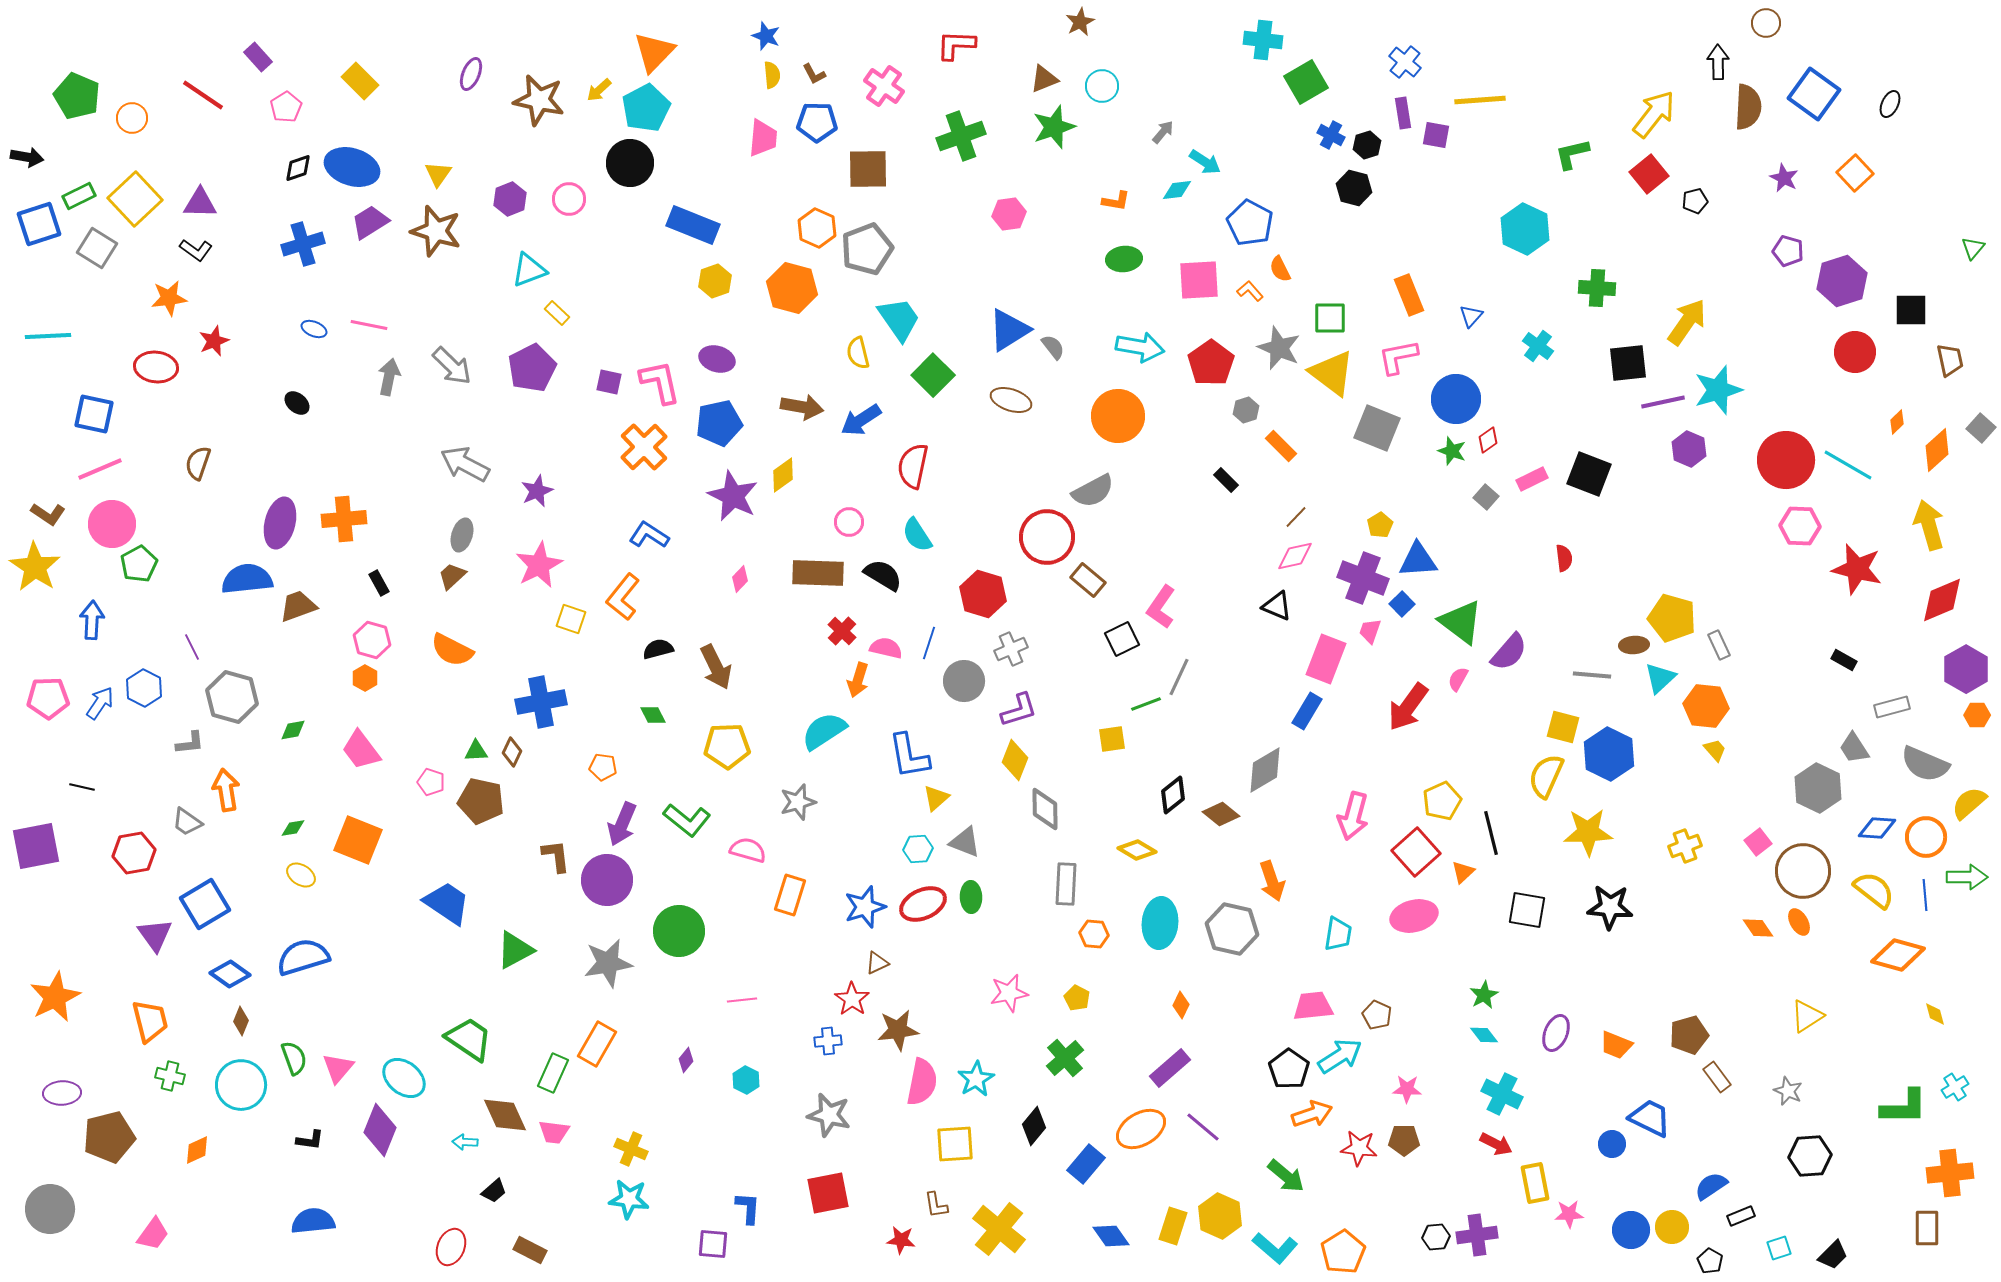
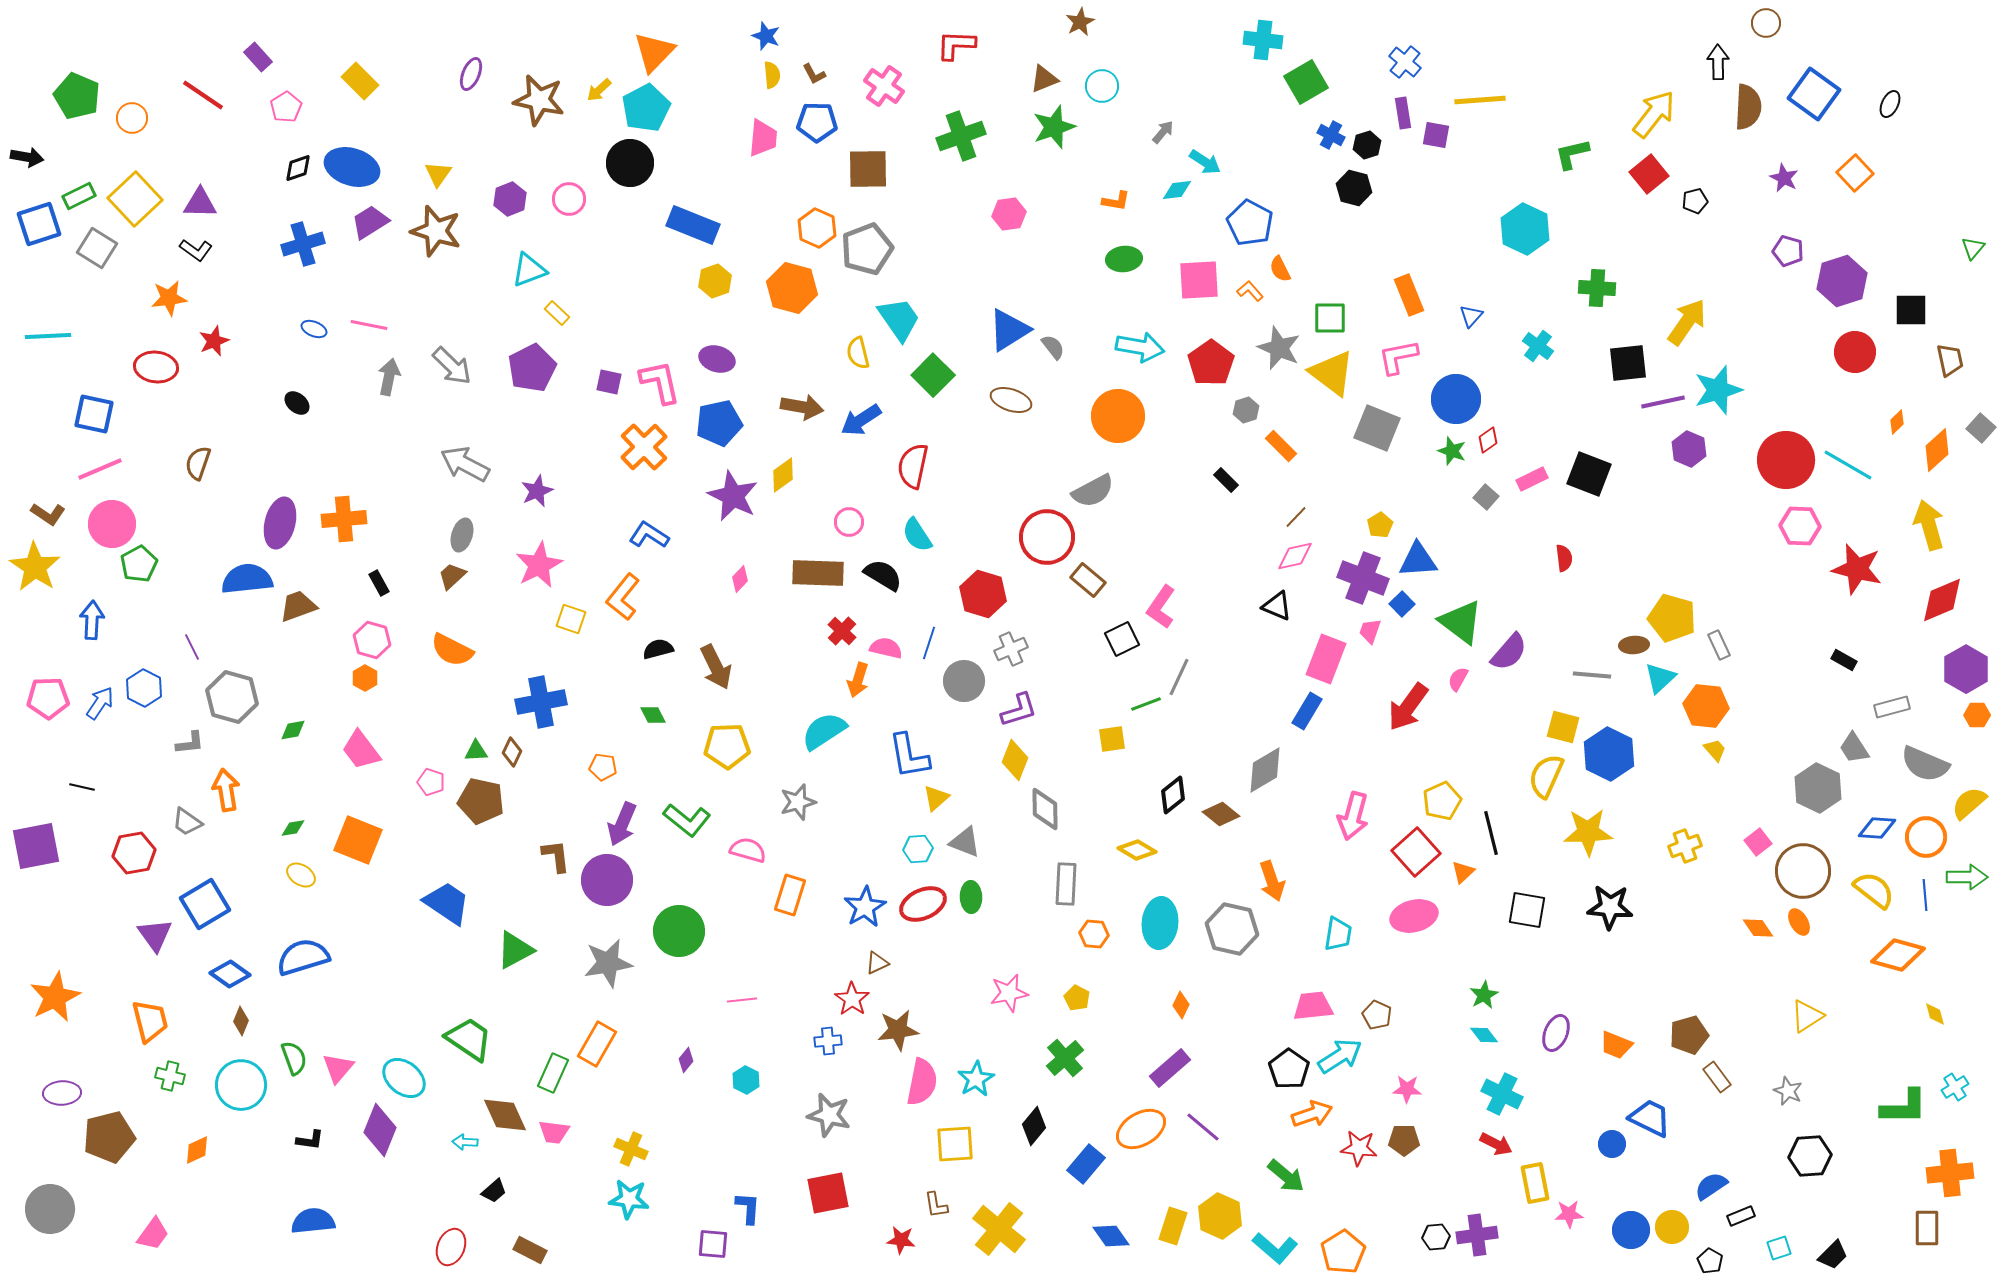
blue star at (865, 907): rotated 12 degrees counterclockwise
